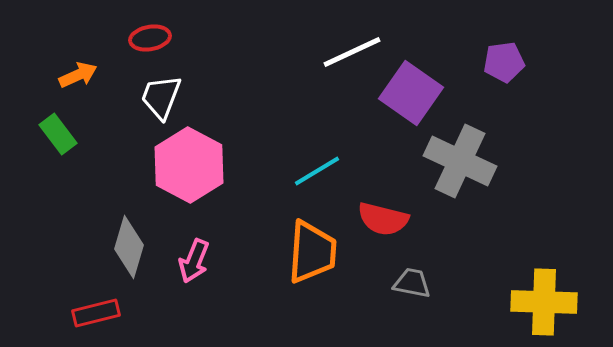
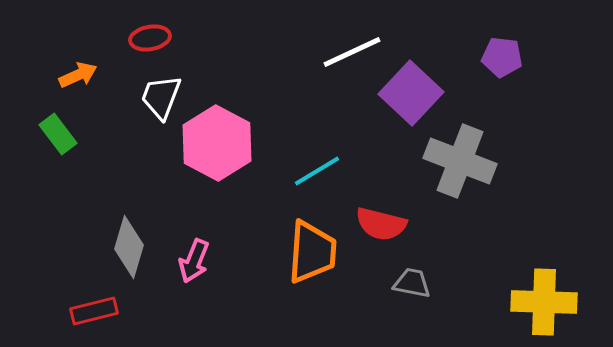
purple pentagon: moved 2 px left, 5 px up; rotated 15 degrees clockwise
purple square: rotated 8 degrees clockwise
gray cross: rotated 4 degrees counterclockwise
pink hexagon: moved 28 px right, 22 px up
red semicircle: moved 2 px left, 5 px down
red rectangle: moved 2 px left, 2 px up
